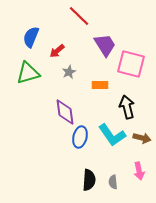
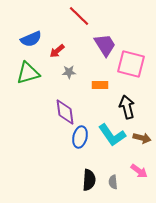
blue semicircle: moved 2 px down; rotated 135 degrees counterclockwise
gray star: rotated 24 degrees clockwise
pink arrow: rotated 42 degrees counterclockwise
